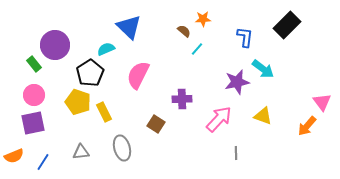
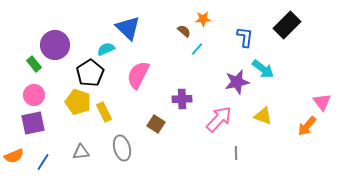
blue triangle: moved 1 px left, 1 px down
